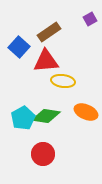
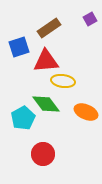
brown rectangle: moved 4 px up
blue square: rotated 30 degrees clockwise
green diamond: moved 12 px up; rotated 44 degrees clockwise
